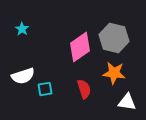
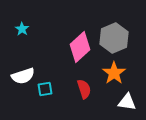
gray hexagon: rotated 24 degrees clockwise
pink diamond: rotated 8 degrees counterclockwise
orange star: rotated 30 degrees clockwise
